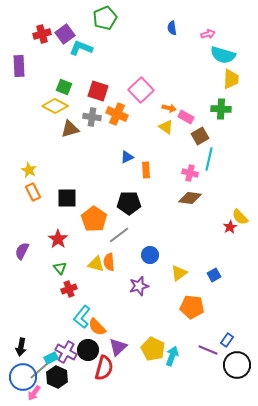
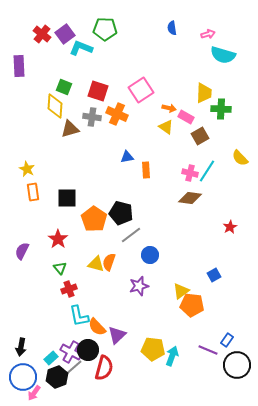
green pentagon at (105, 18): moved 11 px down; rotated 25 degrees clockwise
red cross at (42, 34): rotated 36 degrees counterclockwise
yellow trapezoid at (231, 79): moved 27 px left, 14 px down
pink square at (141, 90): rotated 10 degrees clockwise
yellow diamond at (55, 106): rotated 65 degrees clockwise
blue triangle at (127, 157): rotated 16 degrees clockwise
cyan line at (209, 159): moved 2 px left, 12 px down; rotated 20 degrees clockwise
yellow star at (29, 170): moved 2 px left, 1 px up
orange rectangle at (33, 192): rotated 18 degrees clockwise
black pentagon at (129, 203): moved 8 px left, 10 px down; rotated 15 degrees clockwise
yellow semicircle at (240, 217): moved 59 px up
gray line at (119, 235): moved 12 px right
orange semicircle at (109, 262): rotated 24 degrees clockwise
yellow triangle at (179, 273): moved 2 px right, 18 px down
orange pentagon at (192, 307): moved 2 px up
cyan L-shape at (82, 317): moved 3 px left, 1 px up; rotated 50 degrees counterclockwise
purple triangle at (118, 347): moved 1 px left, 12 px up
yellow pentagon at (153, 349): rotated 20 degrees counterclockwise
purple cross at (66, 352): moved 5 px right
cyan rectangle at (51, 358): rotated 16 degrees counterclockwise
gray line at (40, 370): moved 32 px right, 1 px up
black hexagon at (57, 377): rotated 15 degrees clockwise
